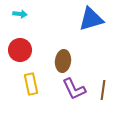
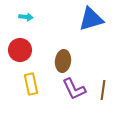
cyan arrow: moved 6 px right, 3 px down
